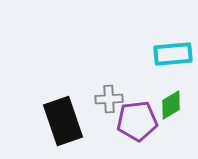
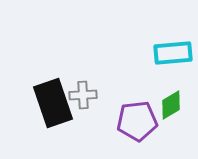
cyan rectangle: moved 1 px up
gray cross: moved 26 px left, 4 px up
black rectangle: moved 10 px left, 18 px up
